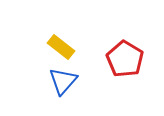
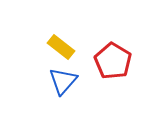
red pentagon: moved 12 px left, 2 px down
